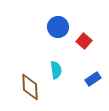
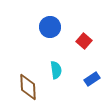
blue circle: moved 8 px left
blue rectangle: moved 1 px left
brown diamond: moved 2 px left
